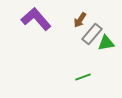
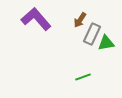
gray rectangle: rotated 15 degrees counterclockwise
